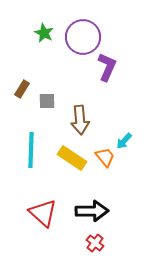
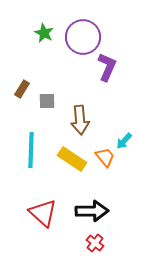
yellow rectangle: moved 1 px down
